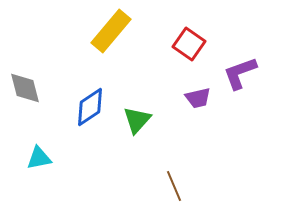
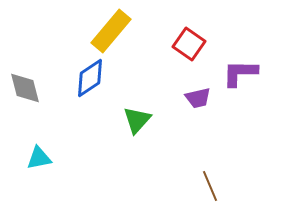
purple L-shape: rotated 21 degrees clockwise
blue diamond: moved 29 px up
brown line: moved 36 px right
